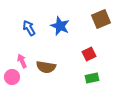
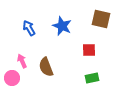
brown square: rotated 36 degrees clockwise
blue star: moved 2 px right
red square: moved 4 px up; rotated 24 degrees clockwise
brown semicircle: rotated 60 degrees clockwise
pink circle: moved 1 px down
